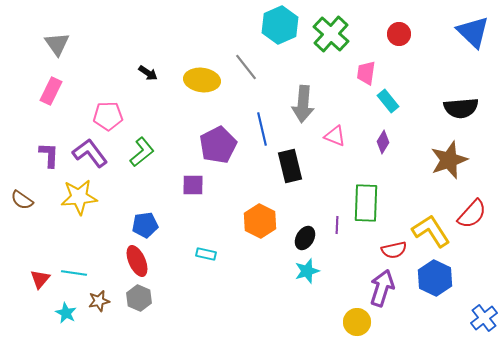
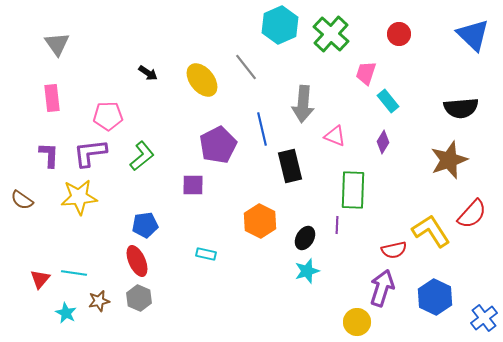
blue triangle at (473, 32): moved 3 px down
pink trapezoid at (366, 73): rotated 10 degrees clockwise
yellow ellipse at (202, 80): rotated 44 degrees clockwise
pink rectangle at (51, 91): moved 1 px right, 7 px down; rotated 32 degrees counterclockwise
green L-shape at (142, 152): moved 4 px down
purple L-shape at (90, 153): rotated 60 degrees counterclockwise
green rectangle at (366, 203): moved 13 px left, 13 px up
blue hexagon at (435, 278): moved 19 px down
